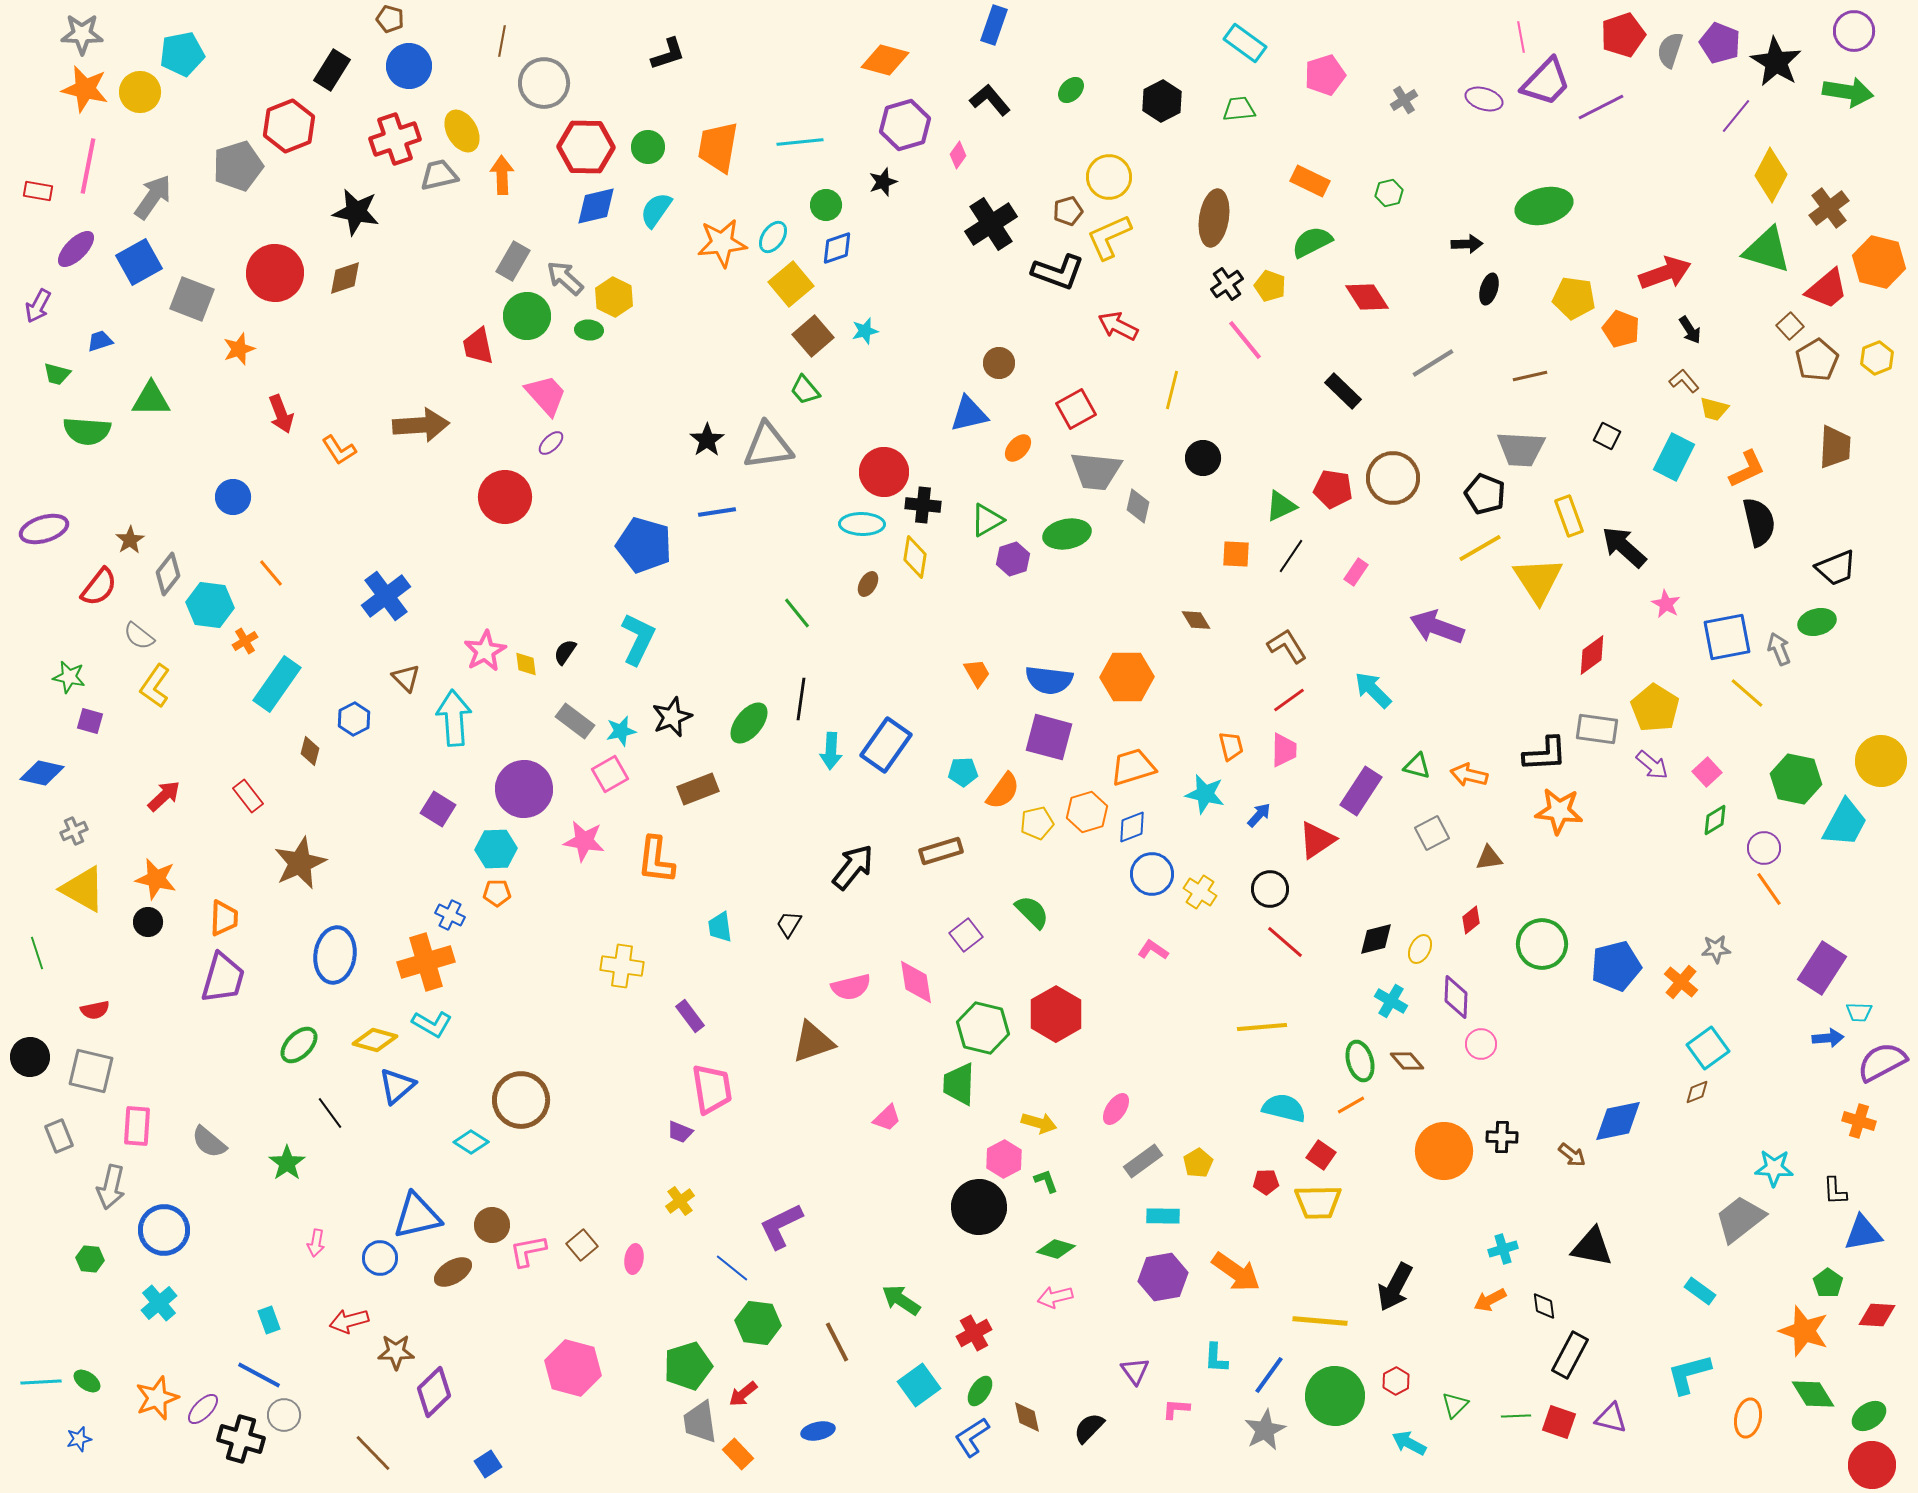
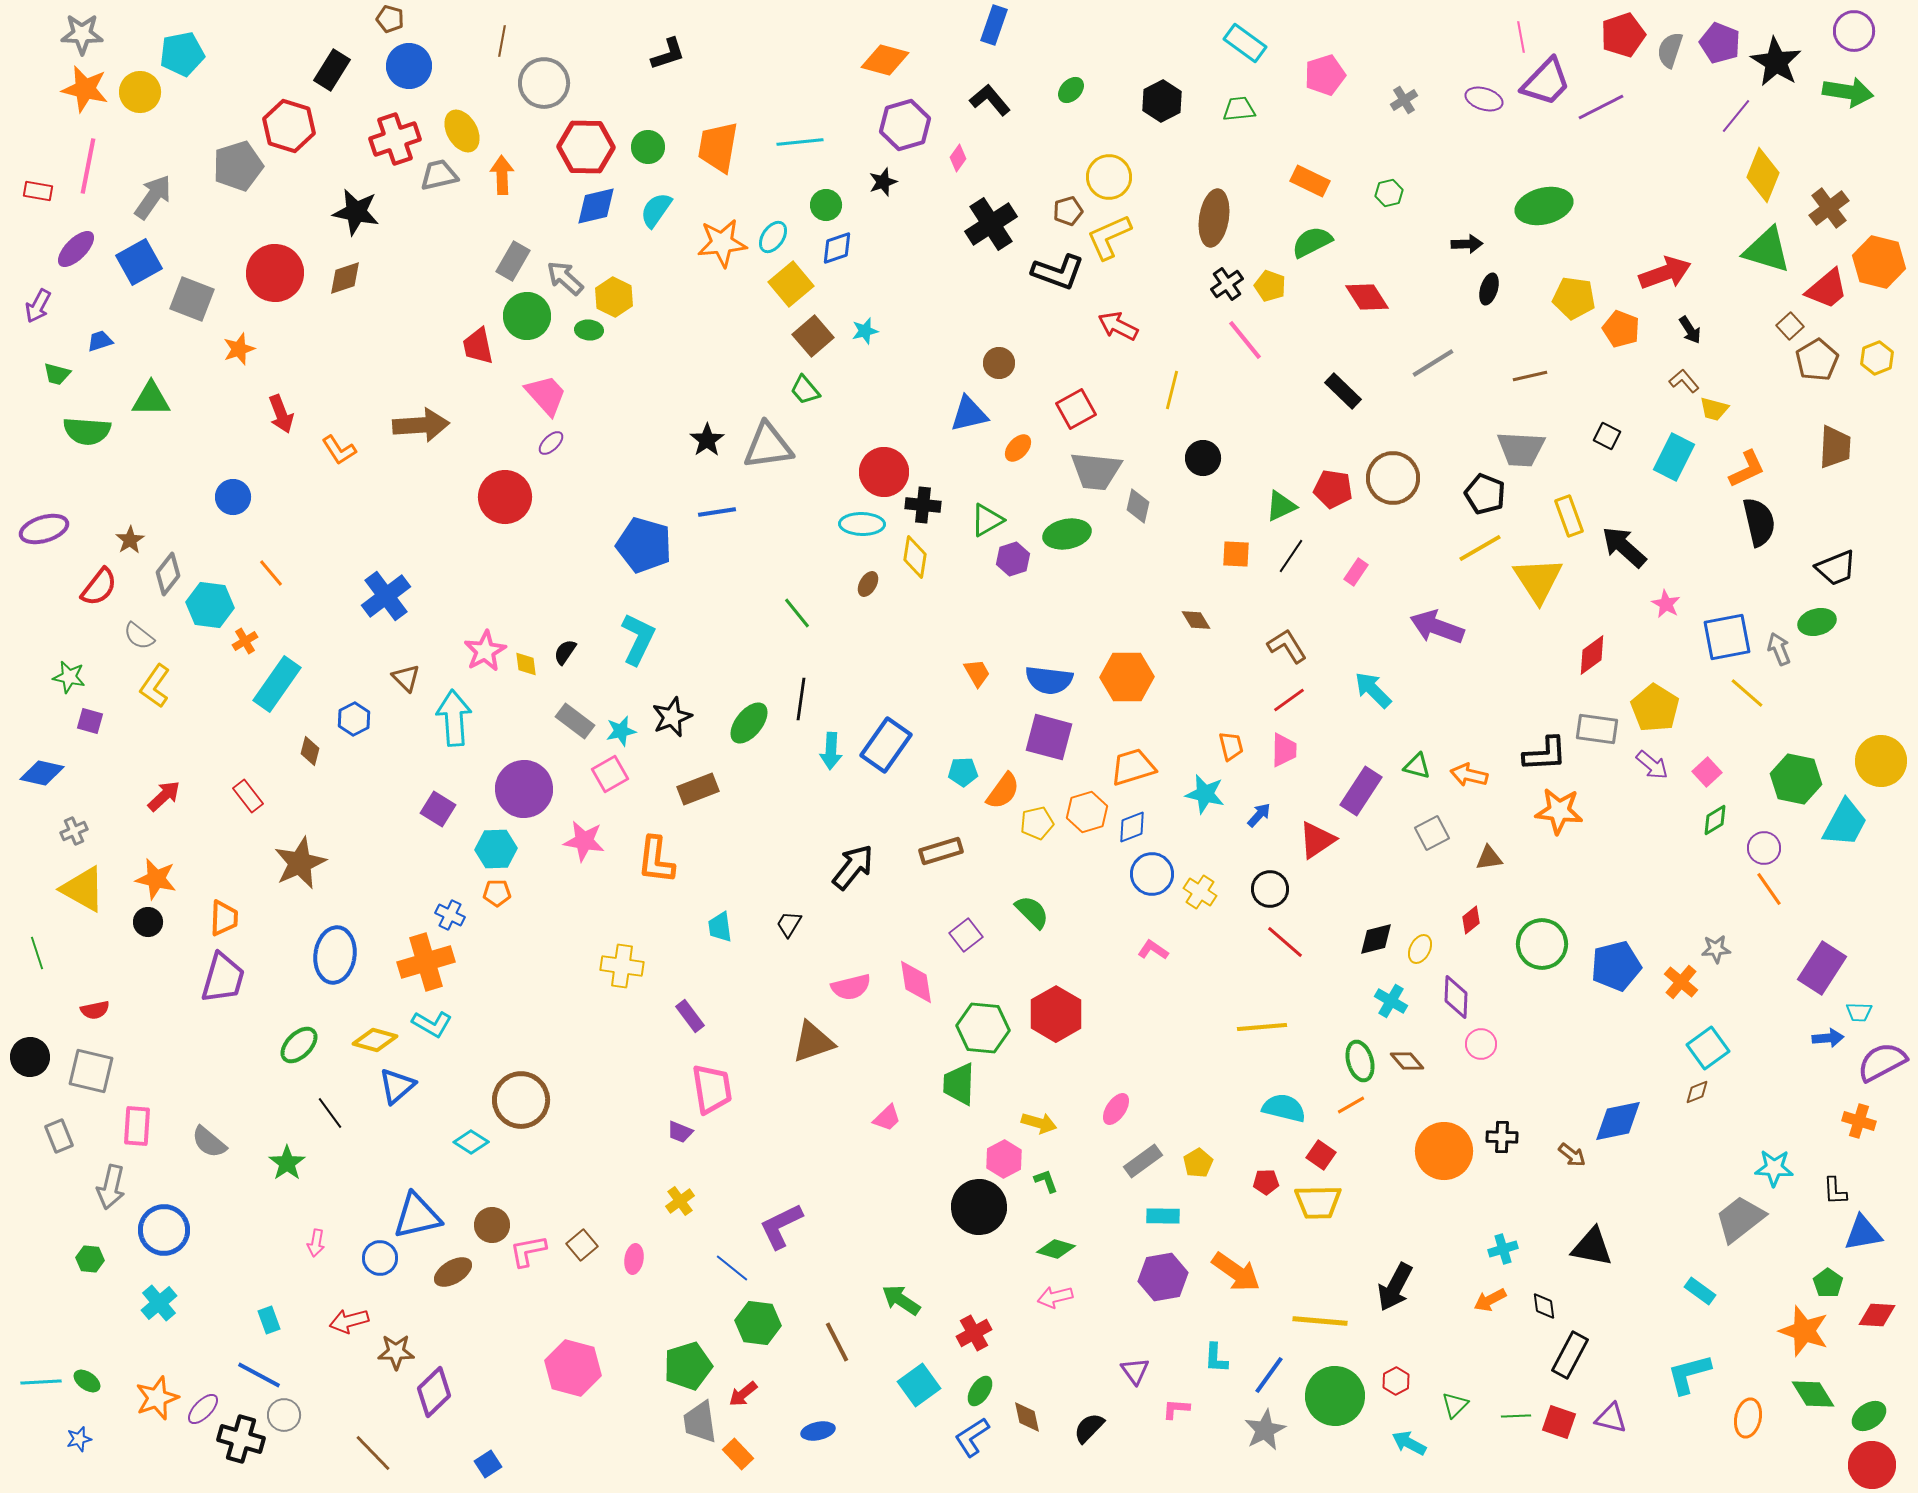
red hexagon at (289, 126): rotated 21 degrees counterclockwise
pink diamond at (958, 155): moved 3 px down
yellow diamond at (1771, 175): moved 8 px left; rotated 6 degrees counterclockwise
green hexagon at (983, 1028): rotated 9 degrees counterclockwise
